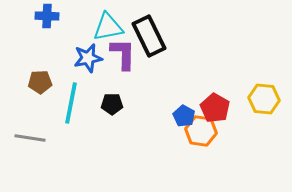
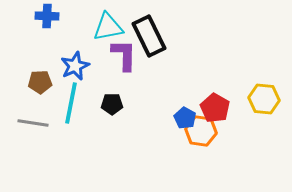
purple L-shape: moved 1 px right, 1 px down
blue star: moved 13 px left, 8 px down; rotated 12 degrees counterclockwise
blue pentagon: moved 1 px right, 2 px down
gray line: moved 3 px right, 15 px up
